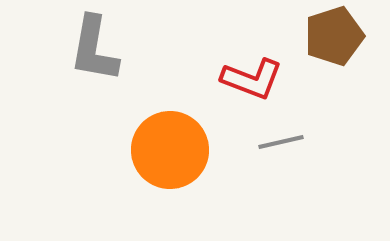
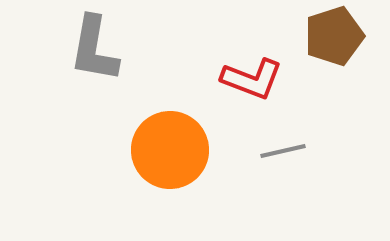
gray line: moved 2 px right, 9 px down
